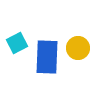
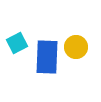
yellow circle: moved 2 px left, 1 px up
